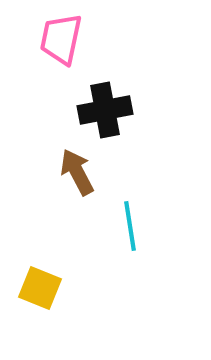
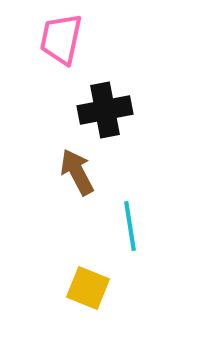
yellow square: moved 48 px right
